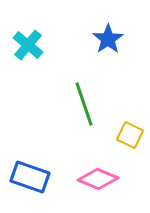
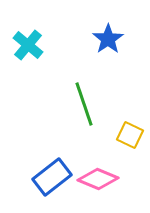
blue rectangle: moved 22 px right; rotated 57 degrees counterclockwise
